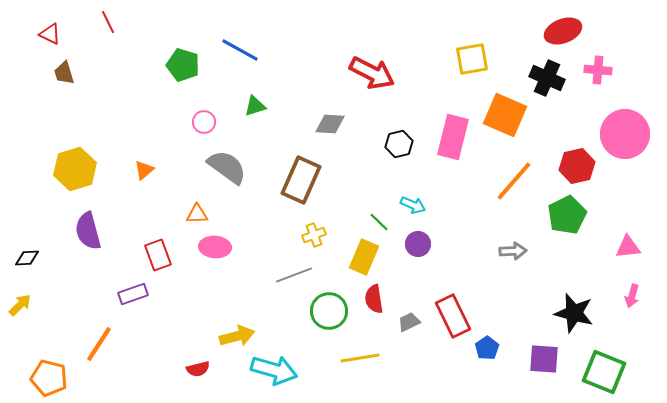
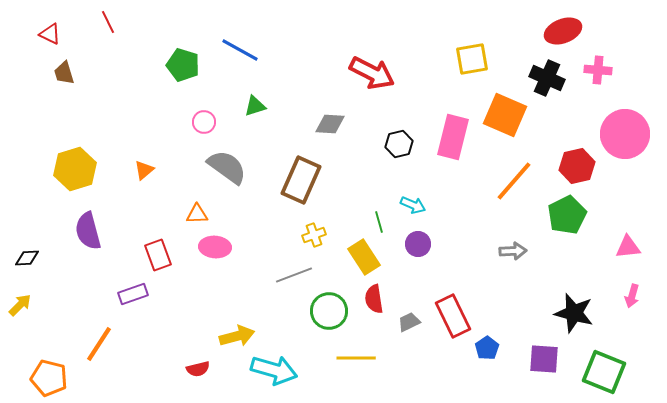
green line at (379, 222): rotated 30 degrees clockwise
yellow rectangle at (364, 257): rotated 56 degrees counterclockwise
yellow line at (360, 358): moved 4 px left; rotated 9 degrees clockwise
